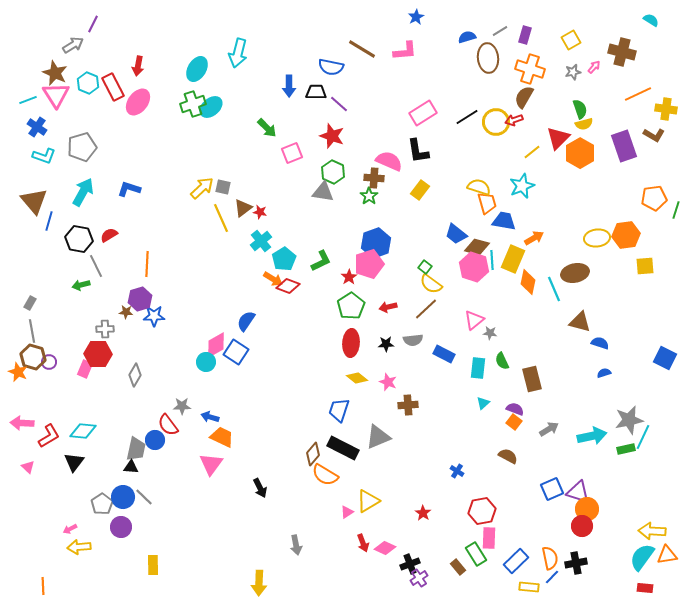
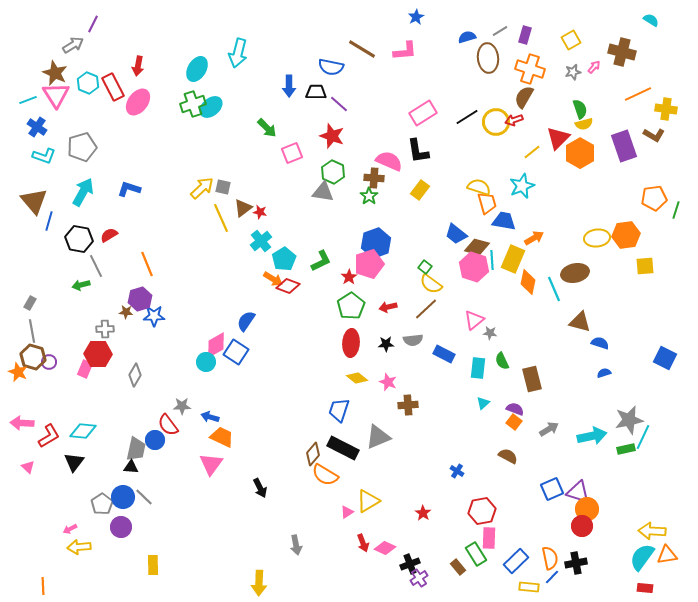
orange line at (147, 264): rotated 25 degrees counterclockwise
